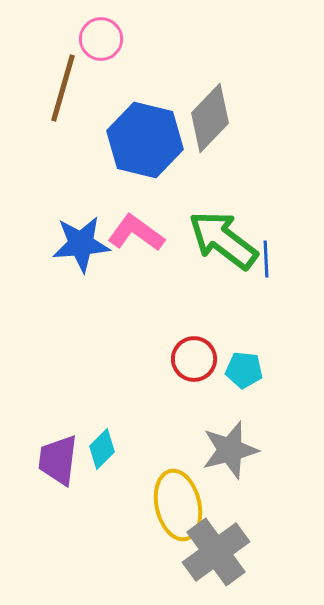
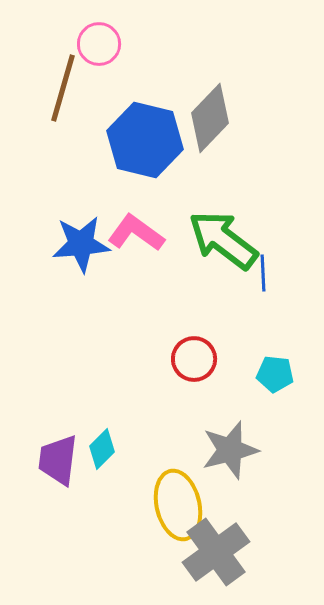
pink circle: moved 2 px left, 5 px down
blue line: moved 3 px left, 14 px down
cyan pentagon: moved 31 px right, 4 px down
